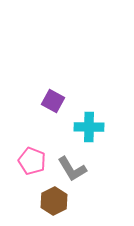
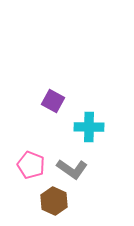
pink pentagon: moved 1 px left, 4 px down
gray L-shape: rotated 24 degrees counterclockwise
brown hexagon: rotated 8 degrees counterclockwise
